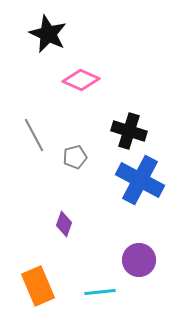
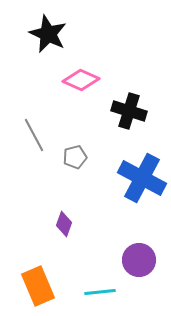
black cross: moved 20 px up
blue cross: moved 2 px right, 2 px up
